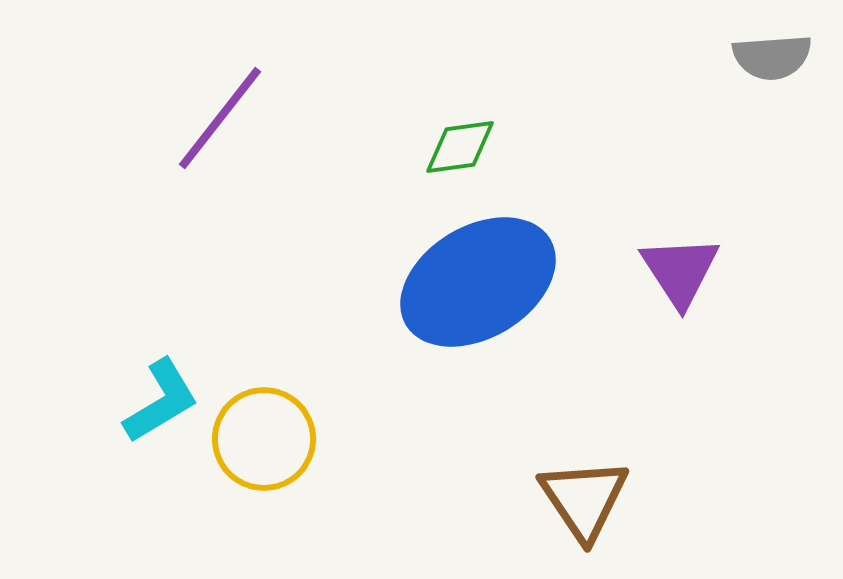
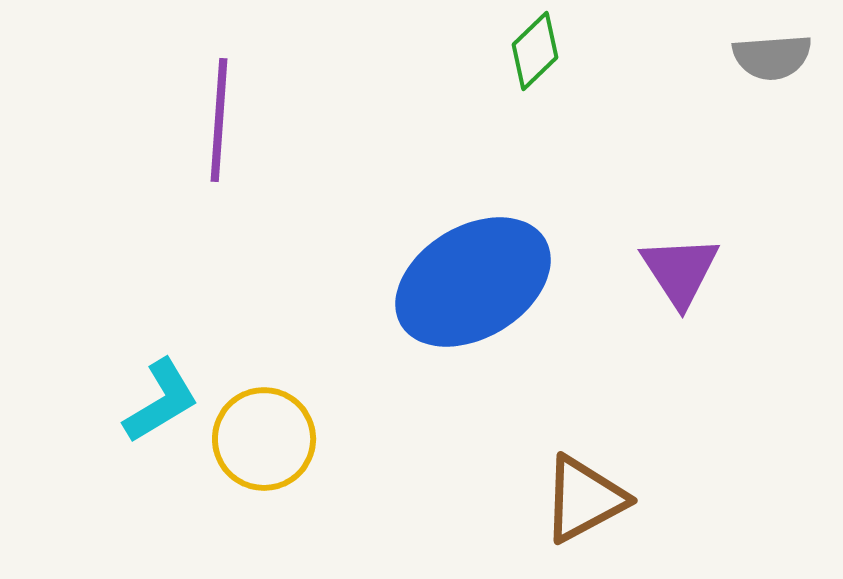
purple line: moved 1 px left, 2 px down; rotated 34 degrees counterclockwise
green diamond: moved 75 px right, 96 px up; rotated 36 degrees counterclockwise
blue ellipse: moved 5 px left
brown triangle: rotated 36 degrees clockwise
